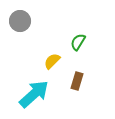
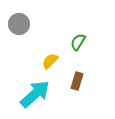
gray circle: moved 1 px left, 3 px down
yellow semicircle: moved 2 px left
cyan arrow: moved 1 px right
